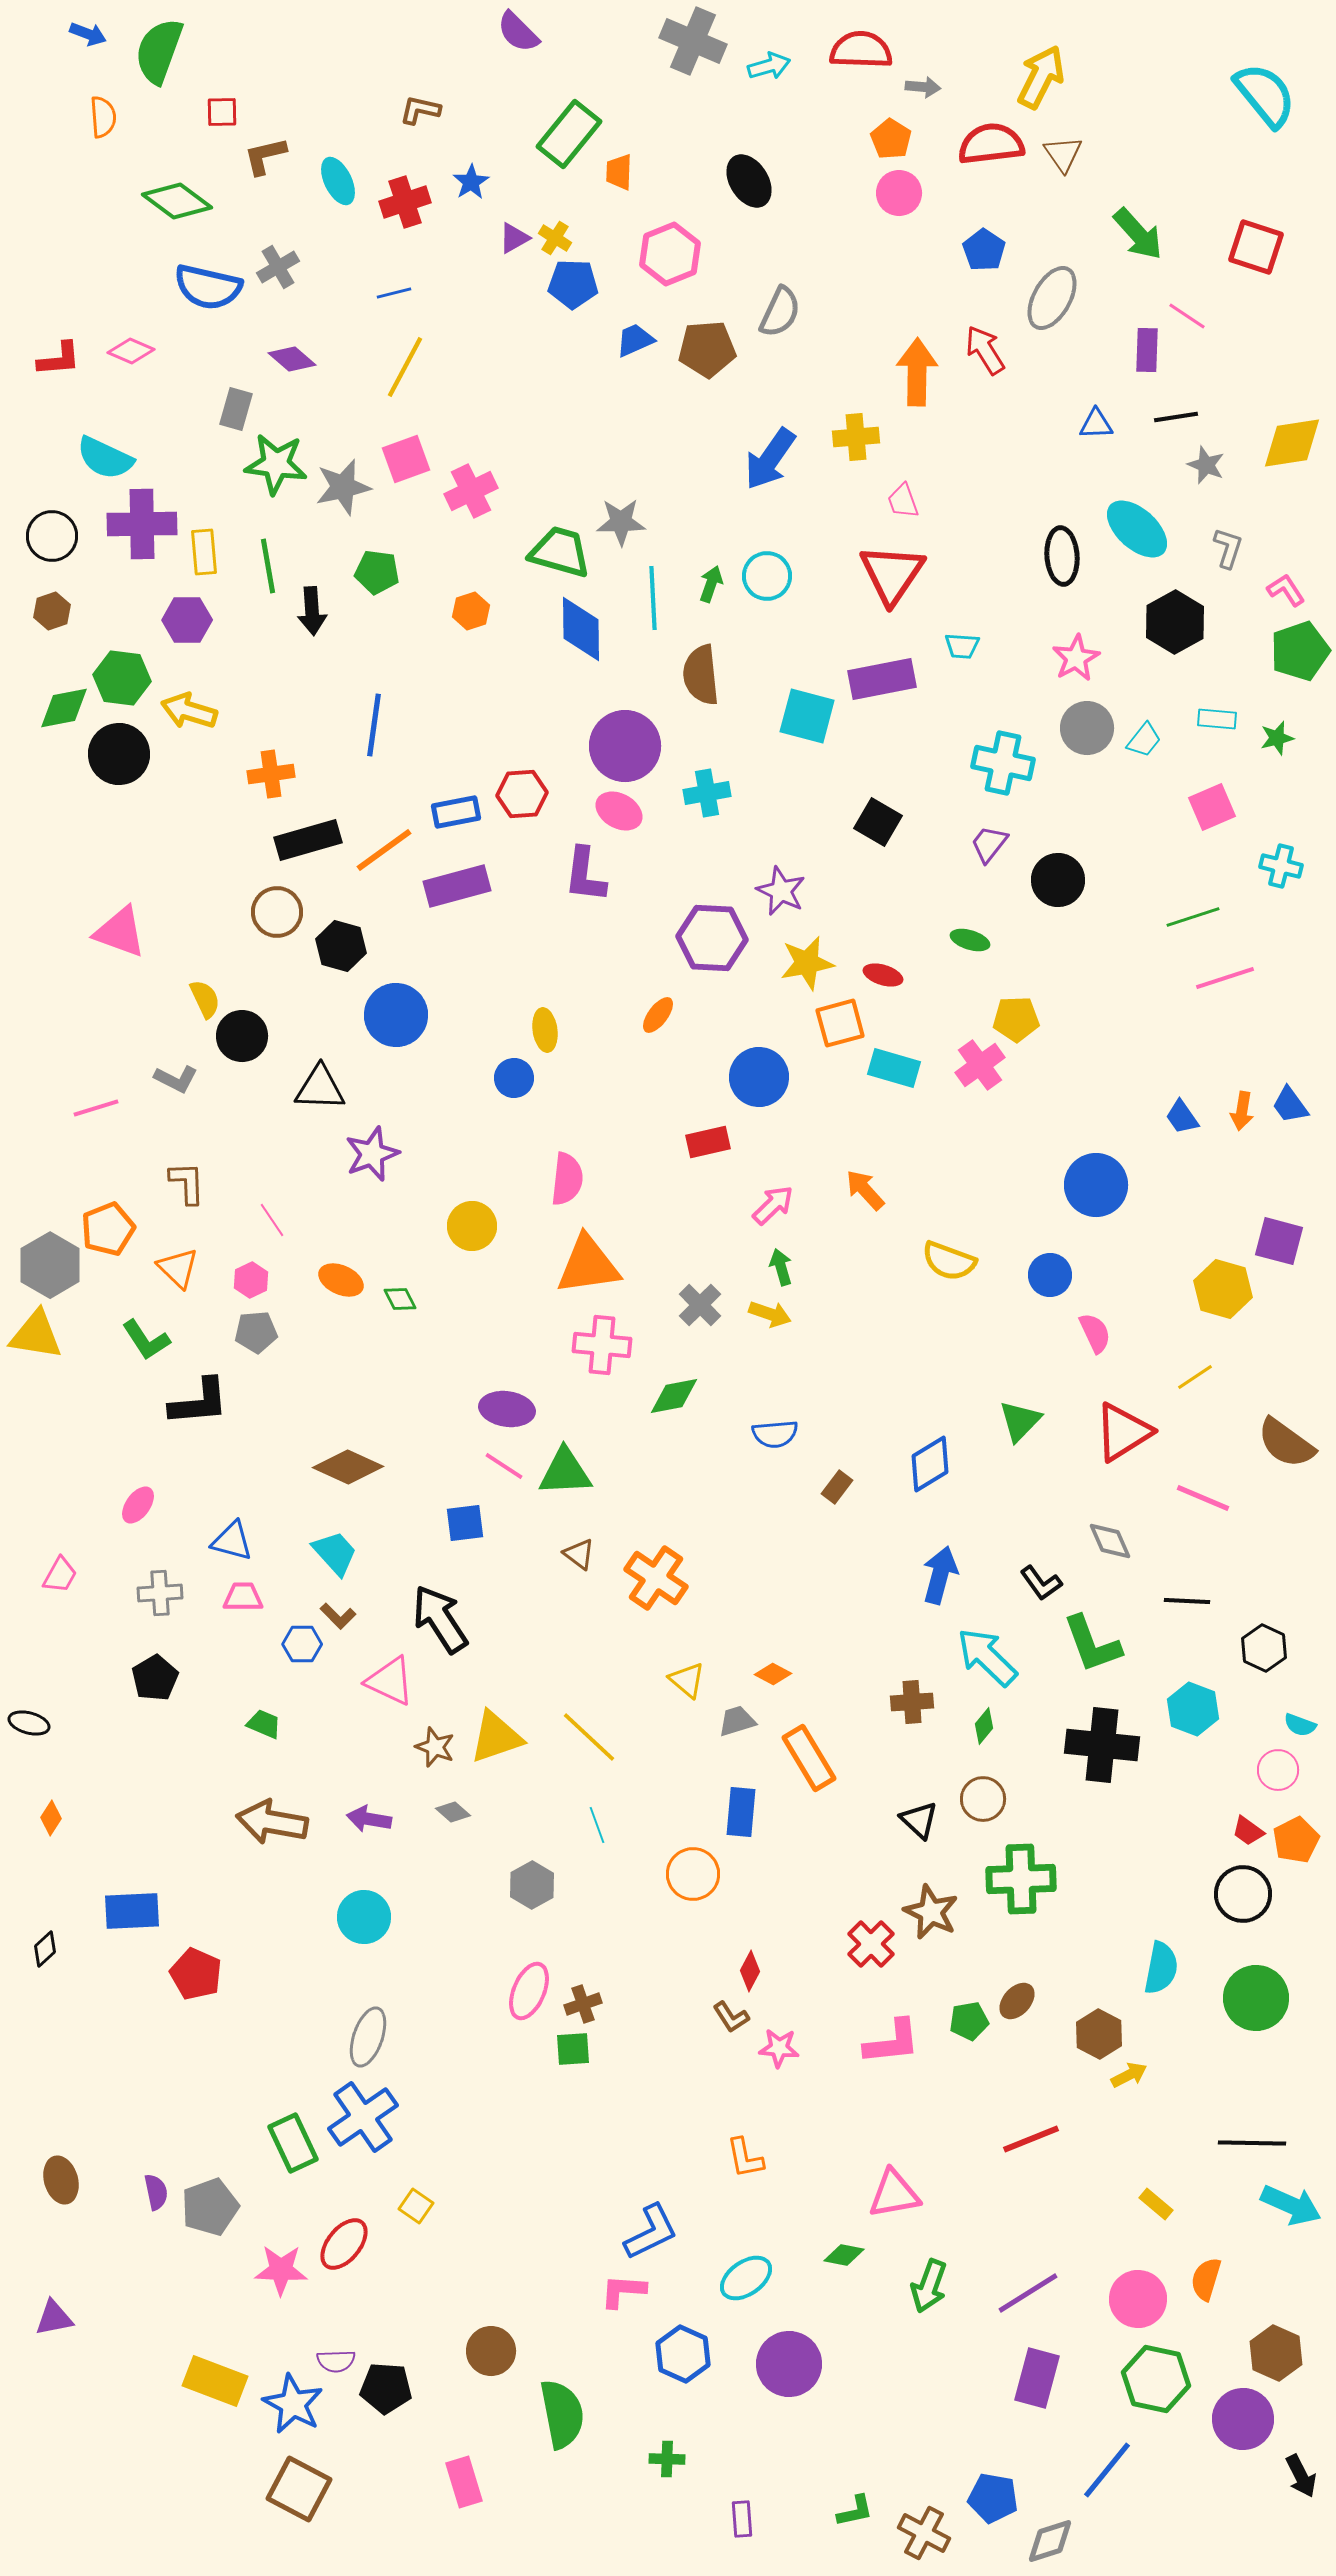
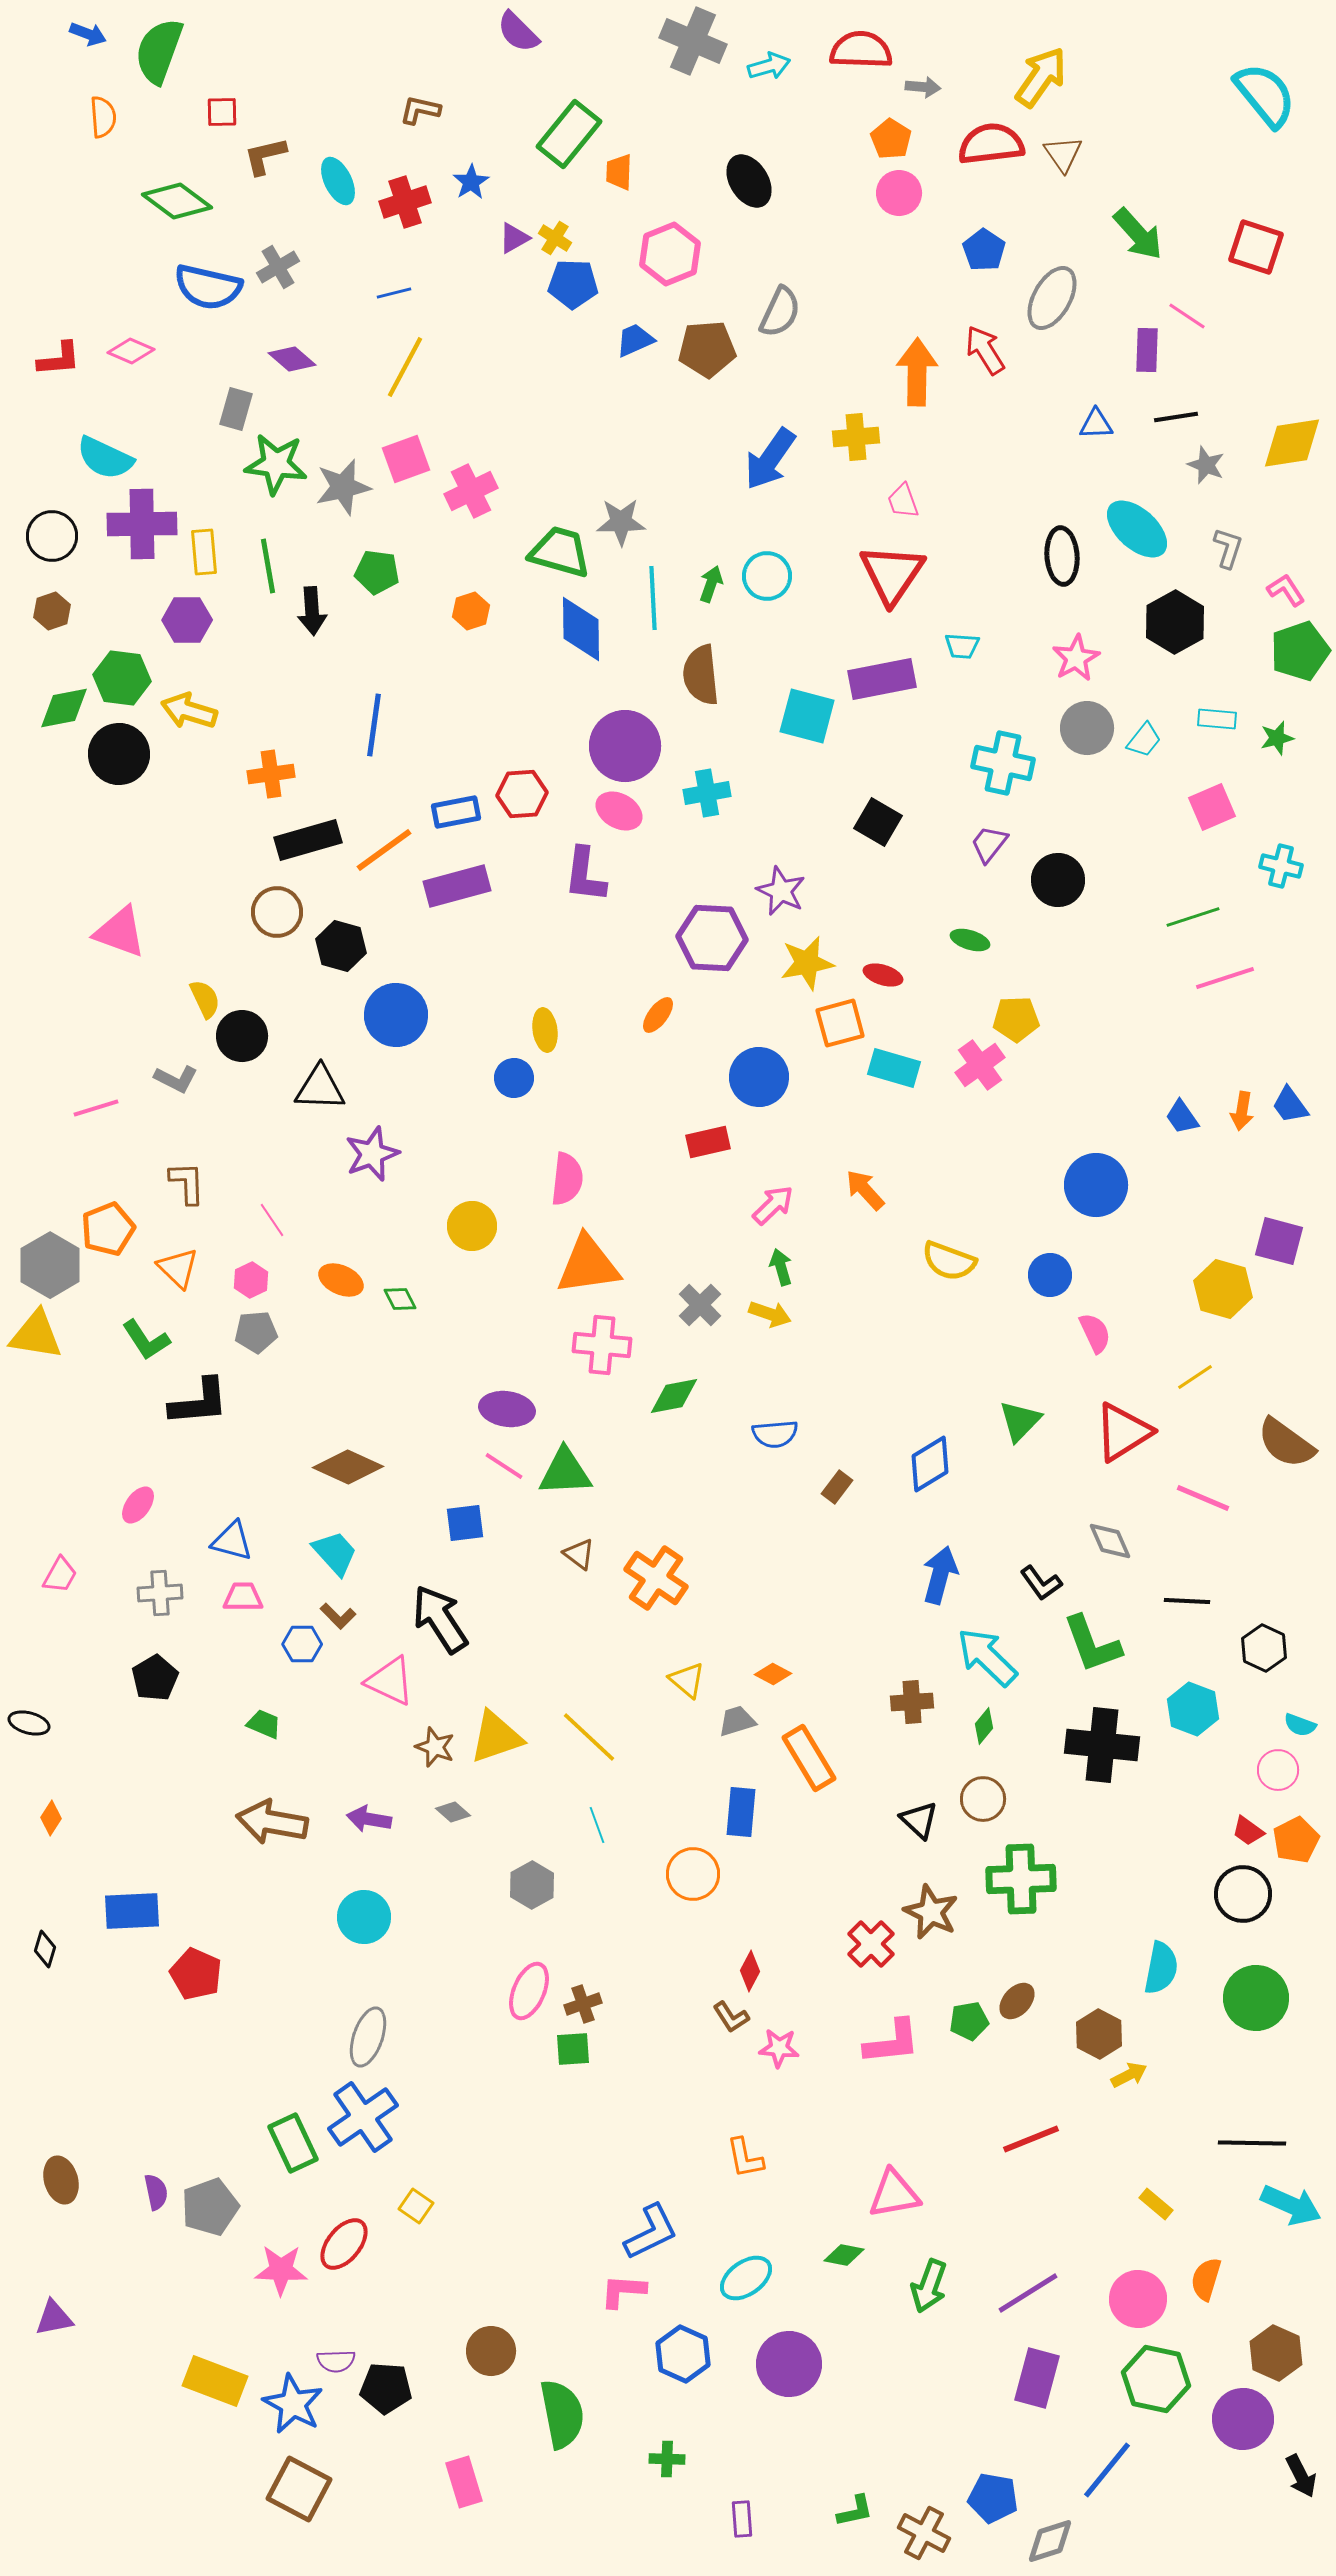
yellow arrow at (1041, 77): rotated 8 degrees clockwise
black diamond at (45, 1949): rotated 30 degrees counterclockwise
